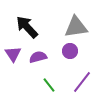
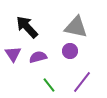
gray triangle: rotated 20 degrees clockwise
